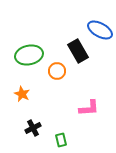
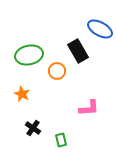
blue ellipse: moved 1 px up
black cross: rotated 28 degrees counterclockwise
